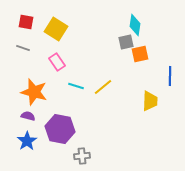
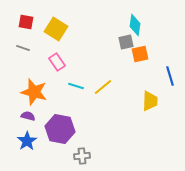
blue line: rotated 18 degrees counterclockwise
